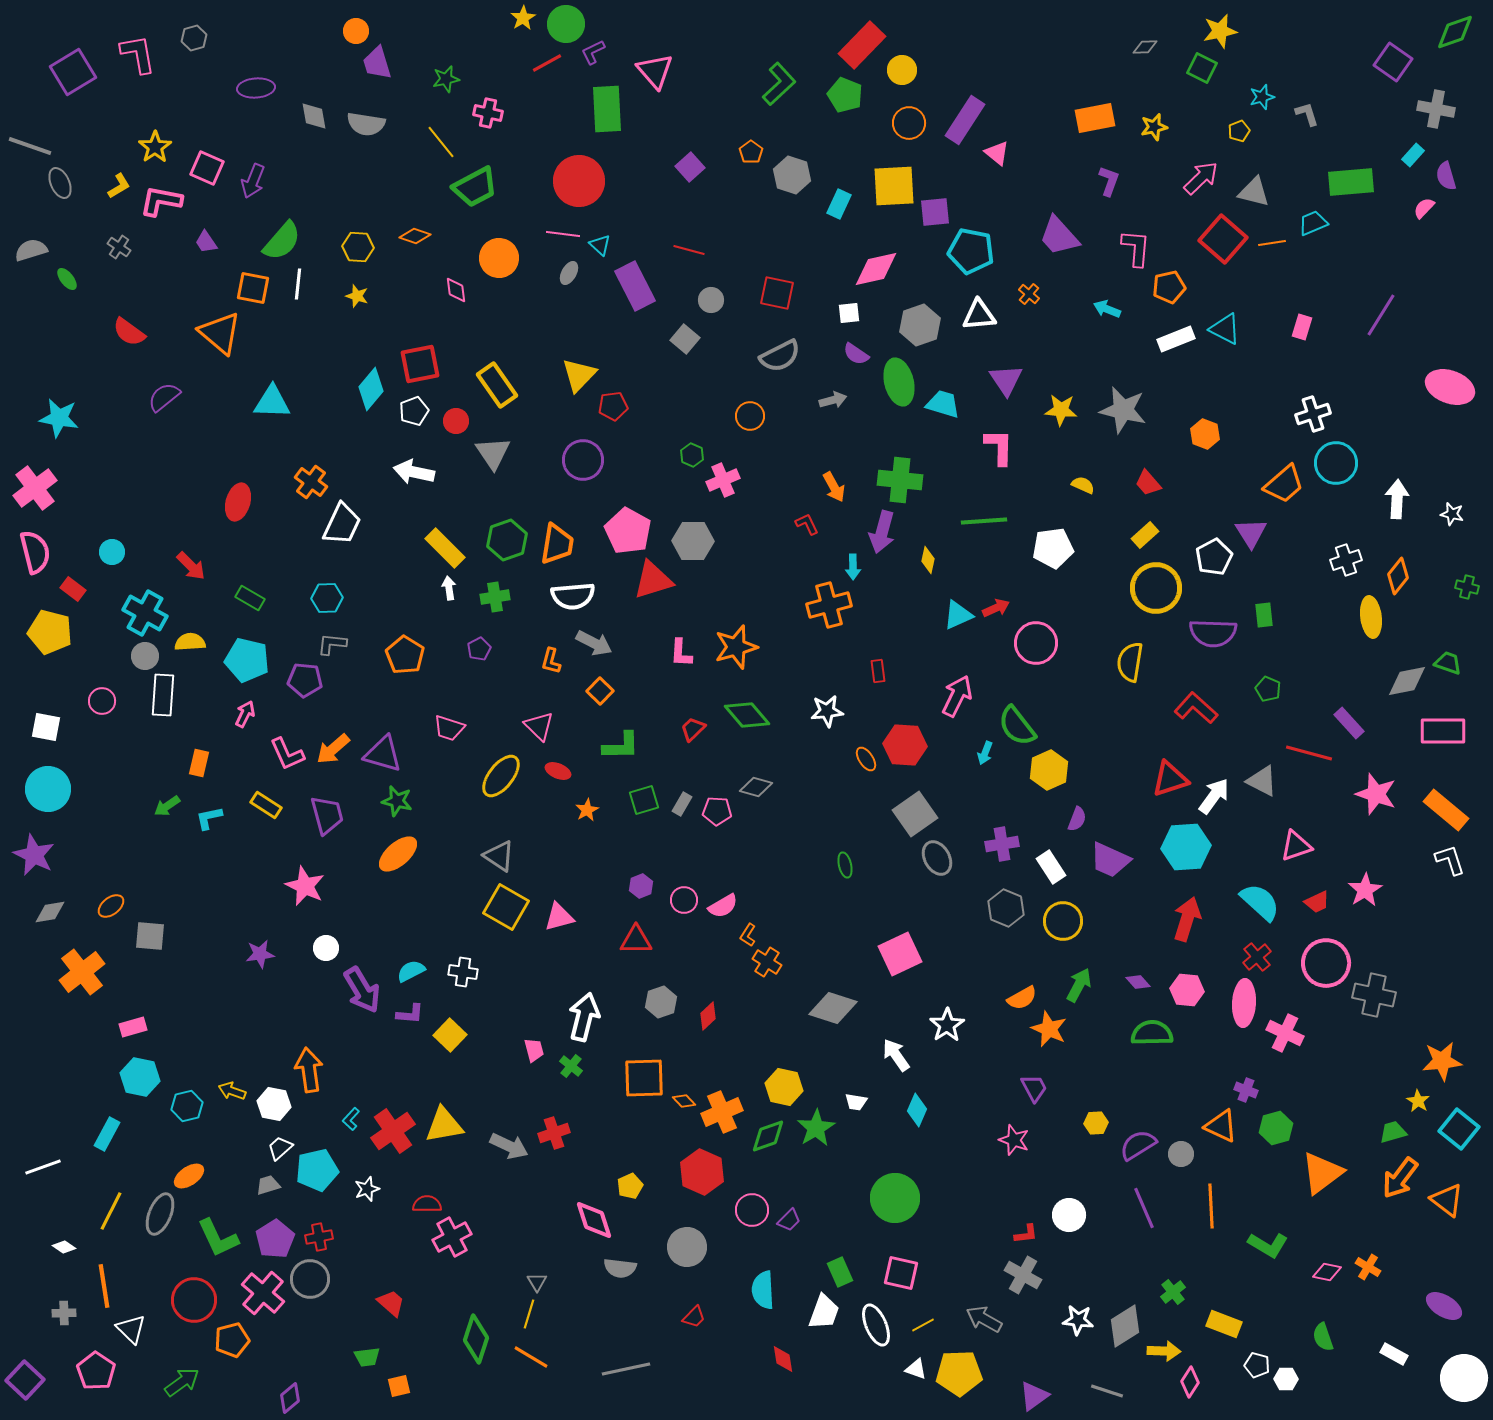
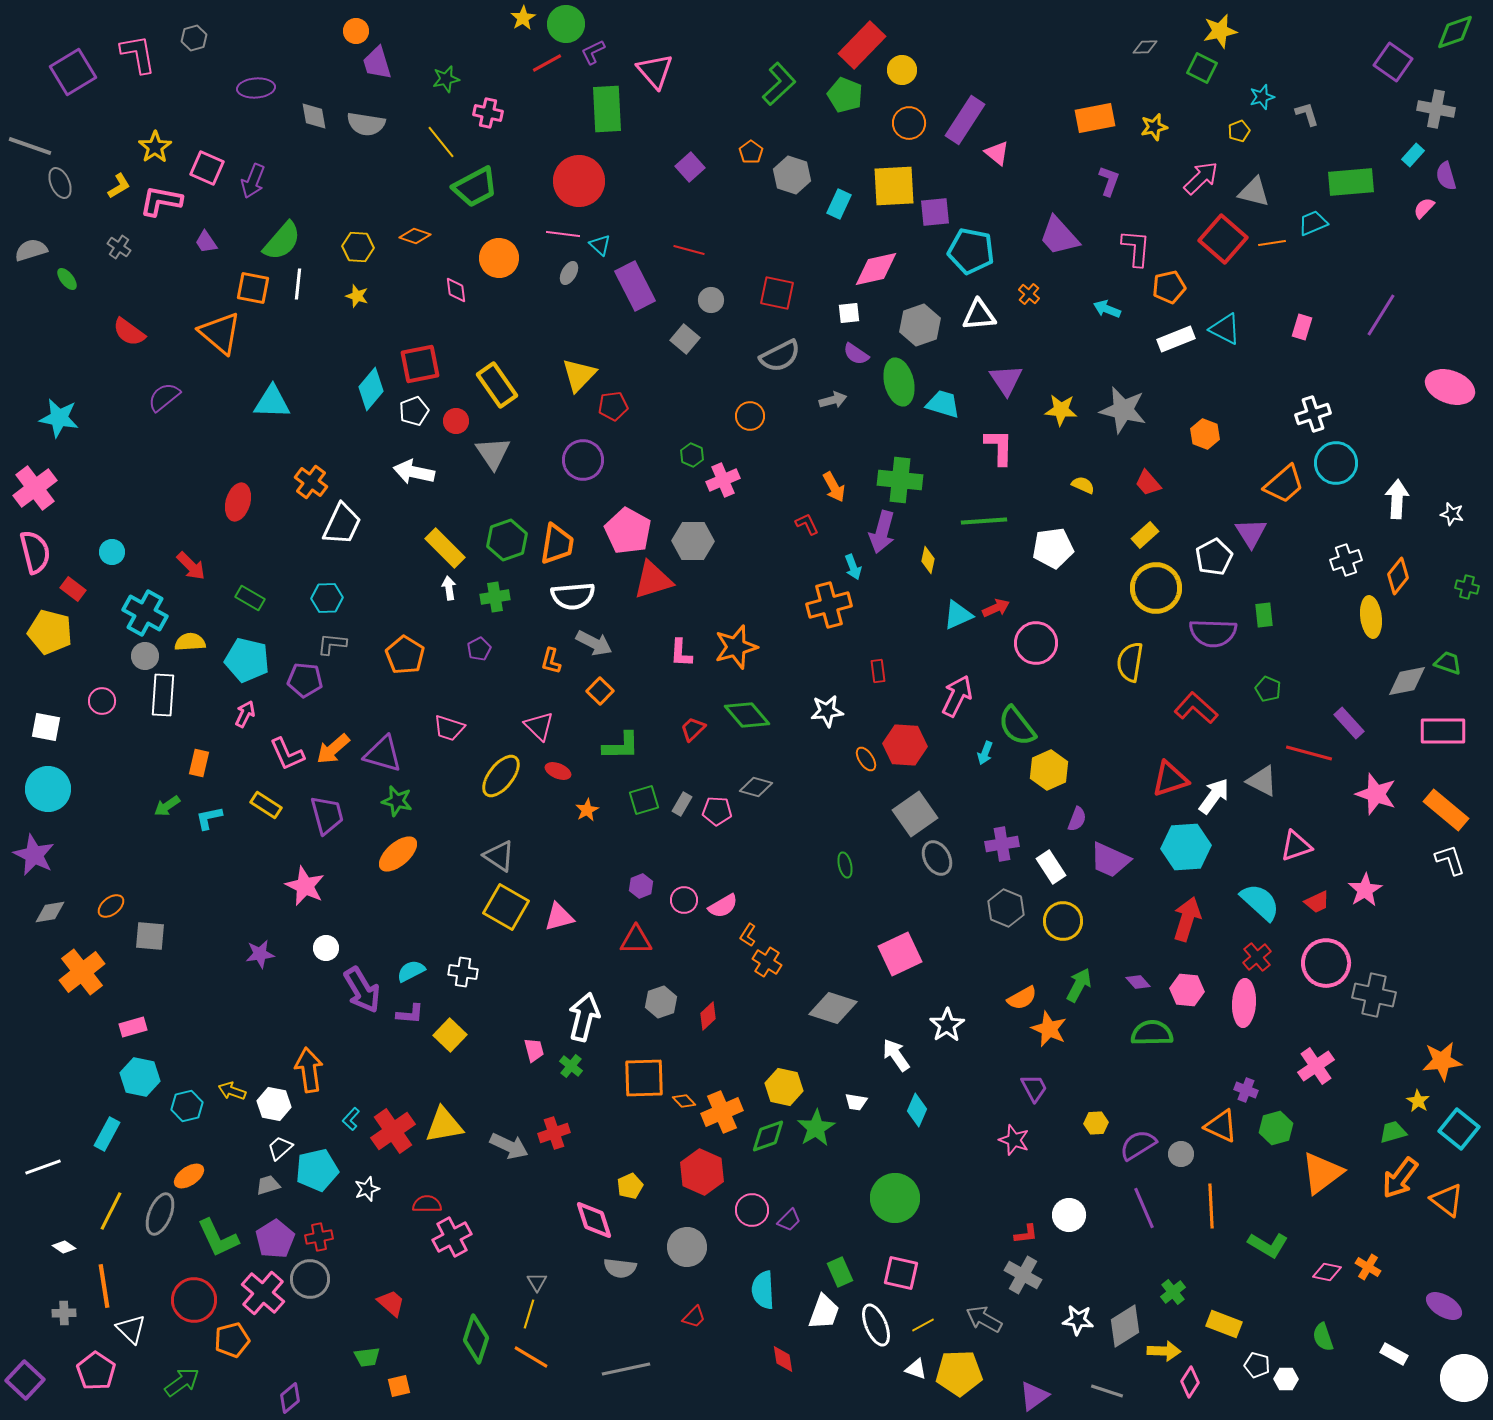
cyan arrow at (853, 567): rotated 20 degrees counterclockwise
pink cross at (1285, 1033): moved 31 px right, 33 px down; rotated 30 degrees clockwise
